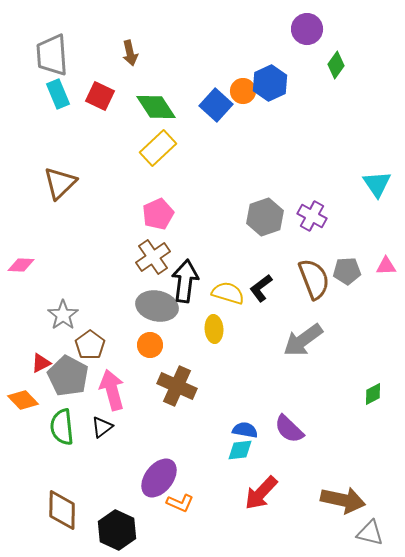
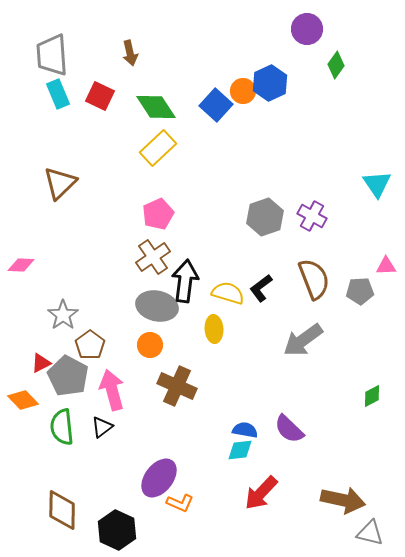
gray pentagon at (347, 271): moved 13 px right, 20 px down
green diamond at (373, 394): moved 1 px left, 2 px down
